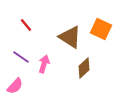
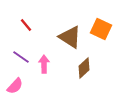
pink arrow: rotated 18 degrees counterclockwise
